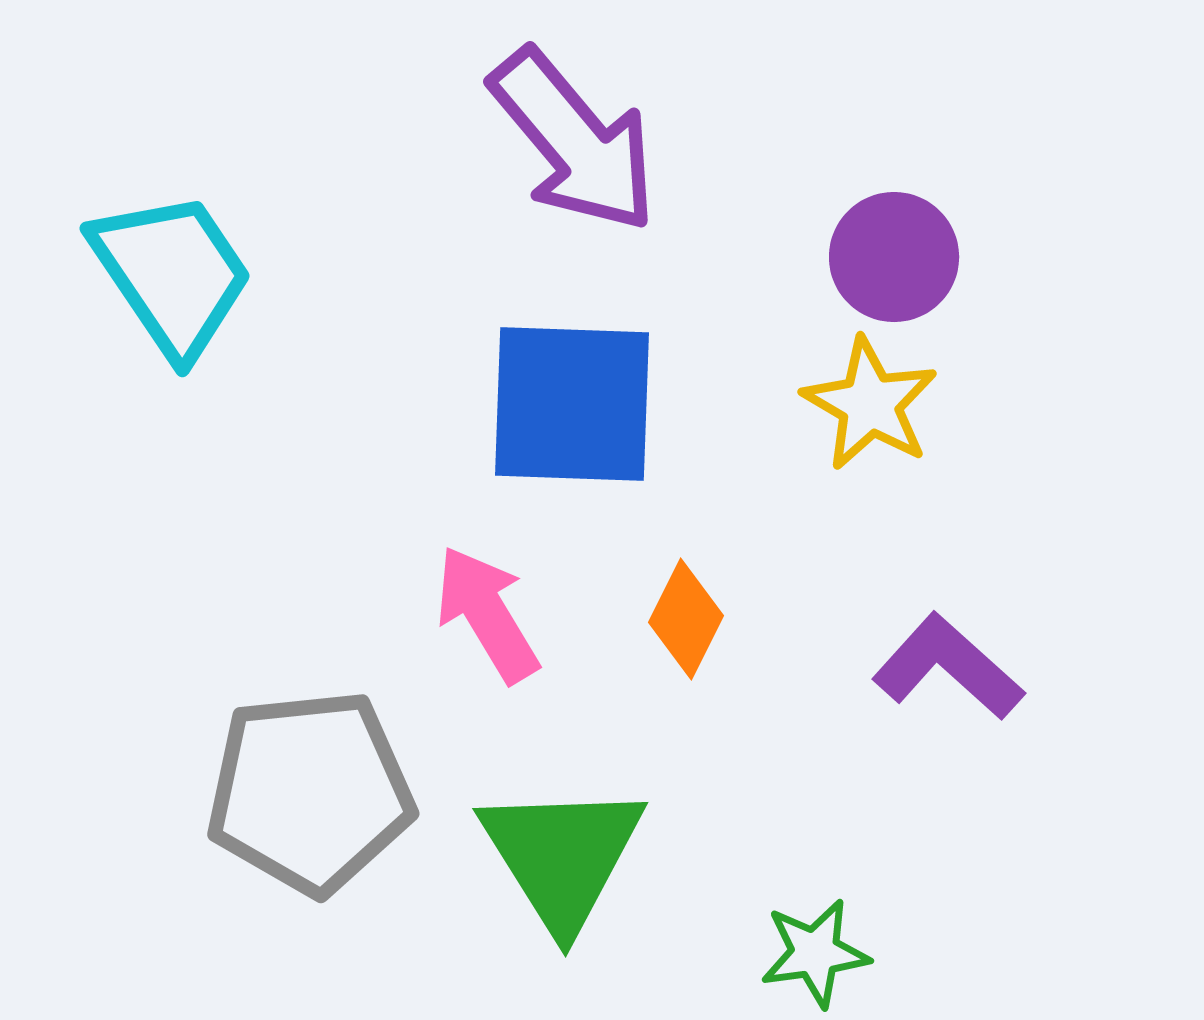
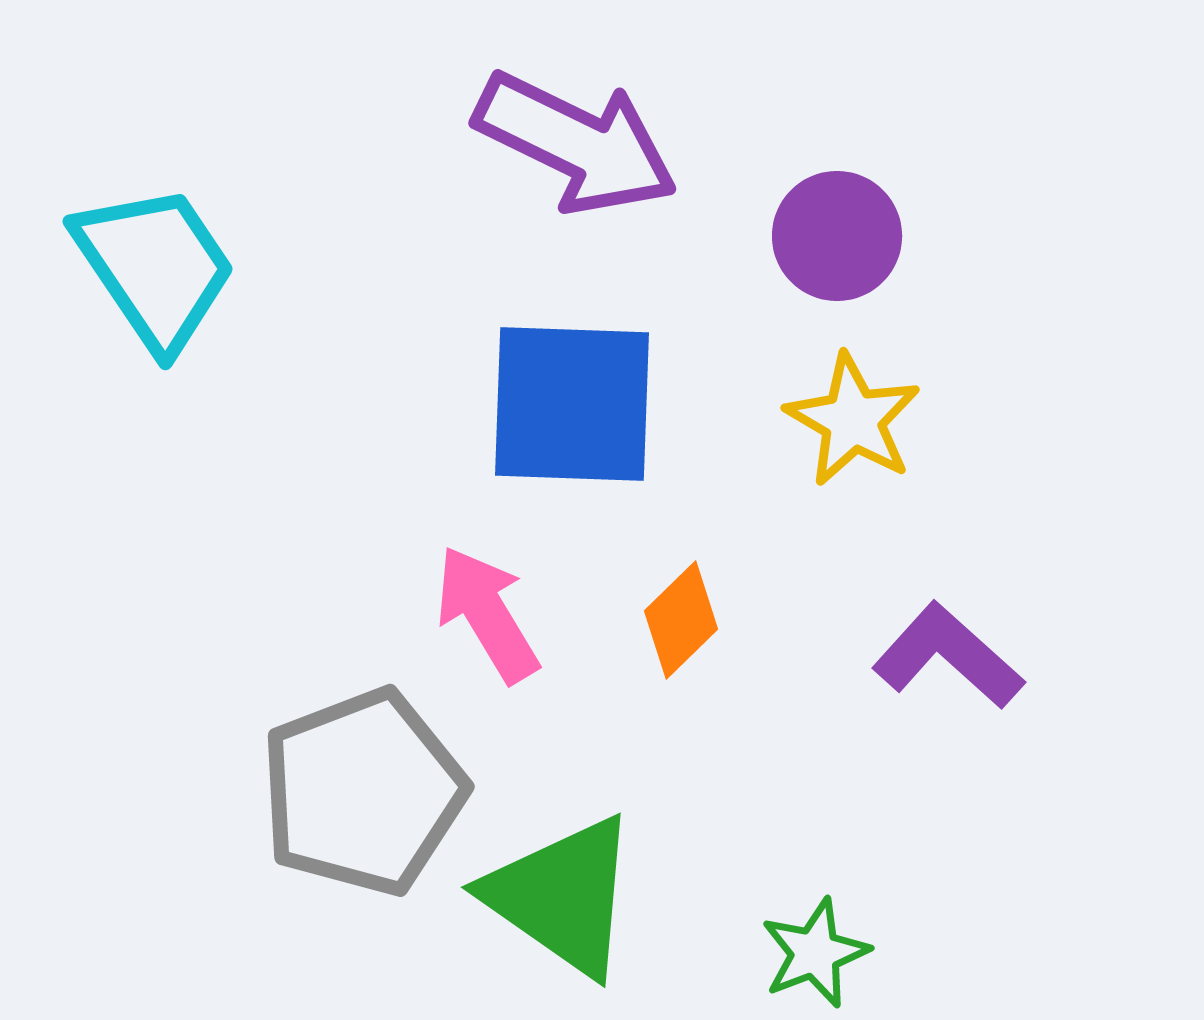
purple arrow: moved 2 px right, 2 px down; rotated 24 degrees counterclockwise
purple circle: moved 57 px left, 21 px up
cyan trapezoid: moved 17 px left, 7 px up
yellow star: moved 17 px left, 16 px down
orange diamond: moved 5 px left, 1 px down; rotated 19 degrees clockwise
purple L-shape: moved 11 px up
gray pentagon: moved 53 px right; rotated 15 degrees counterclockwise
green triangle: moved 40 px down; rotated 23 degrees counterclockwise
green star: rotated 13 degrees counterclockwise
